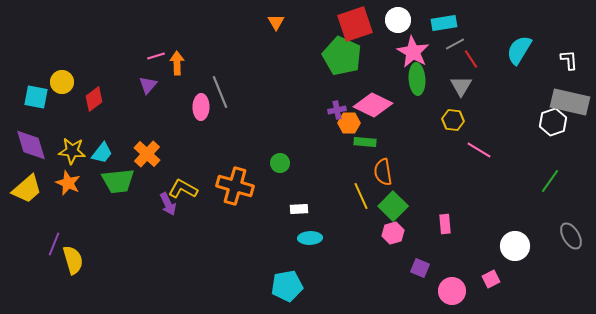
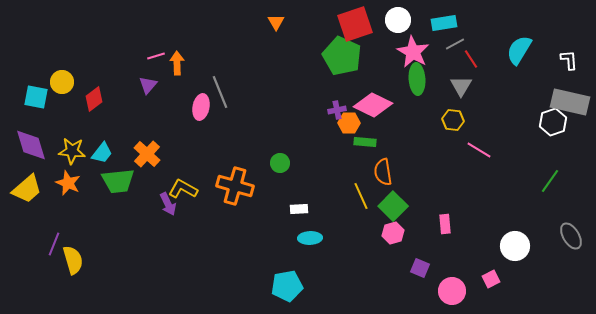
pink ellipse at (201, 107): rotated 10 degrees clockwise
